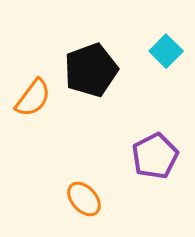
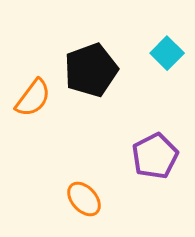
cyan square: moved 1 px right, 2 px down
